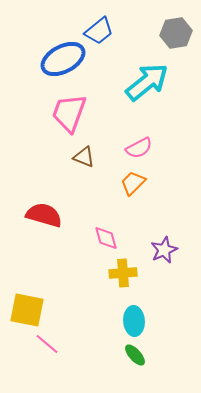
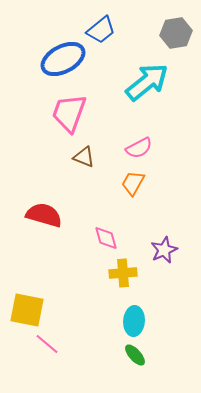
blue trapezoid: moved 2 px right, 1 px up
orange trapezoid: rotated 16 degrees counterclockwise
cyan ellipse: rotated 8 degrees clockwise
